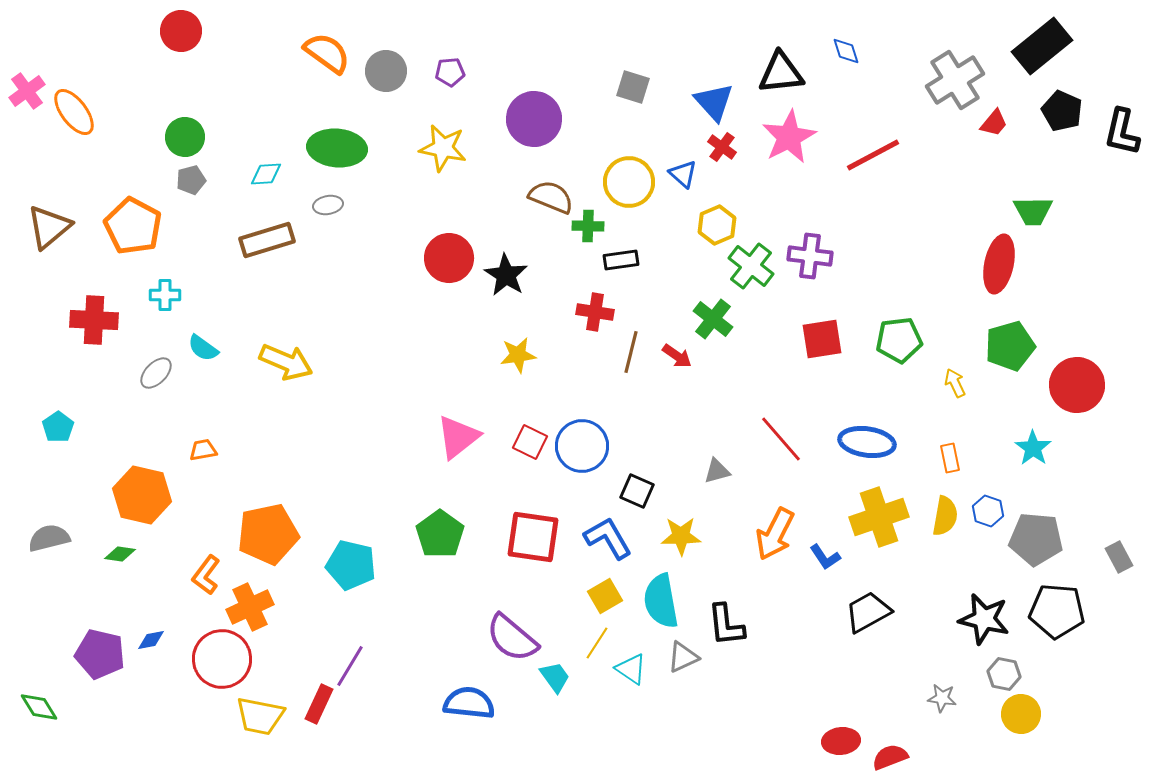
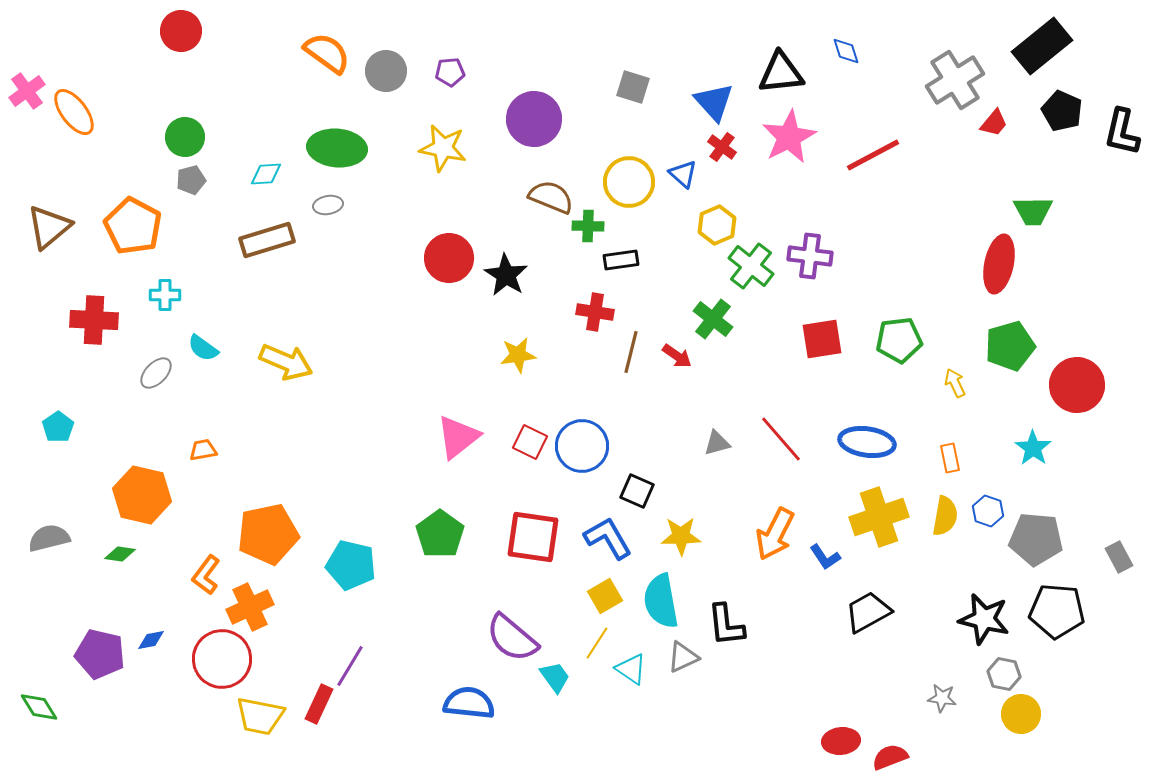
gray triangle at (717, 471): moved 28 px up
